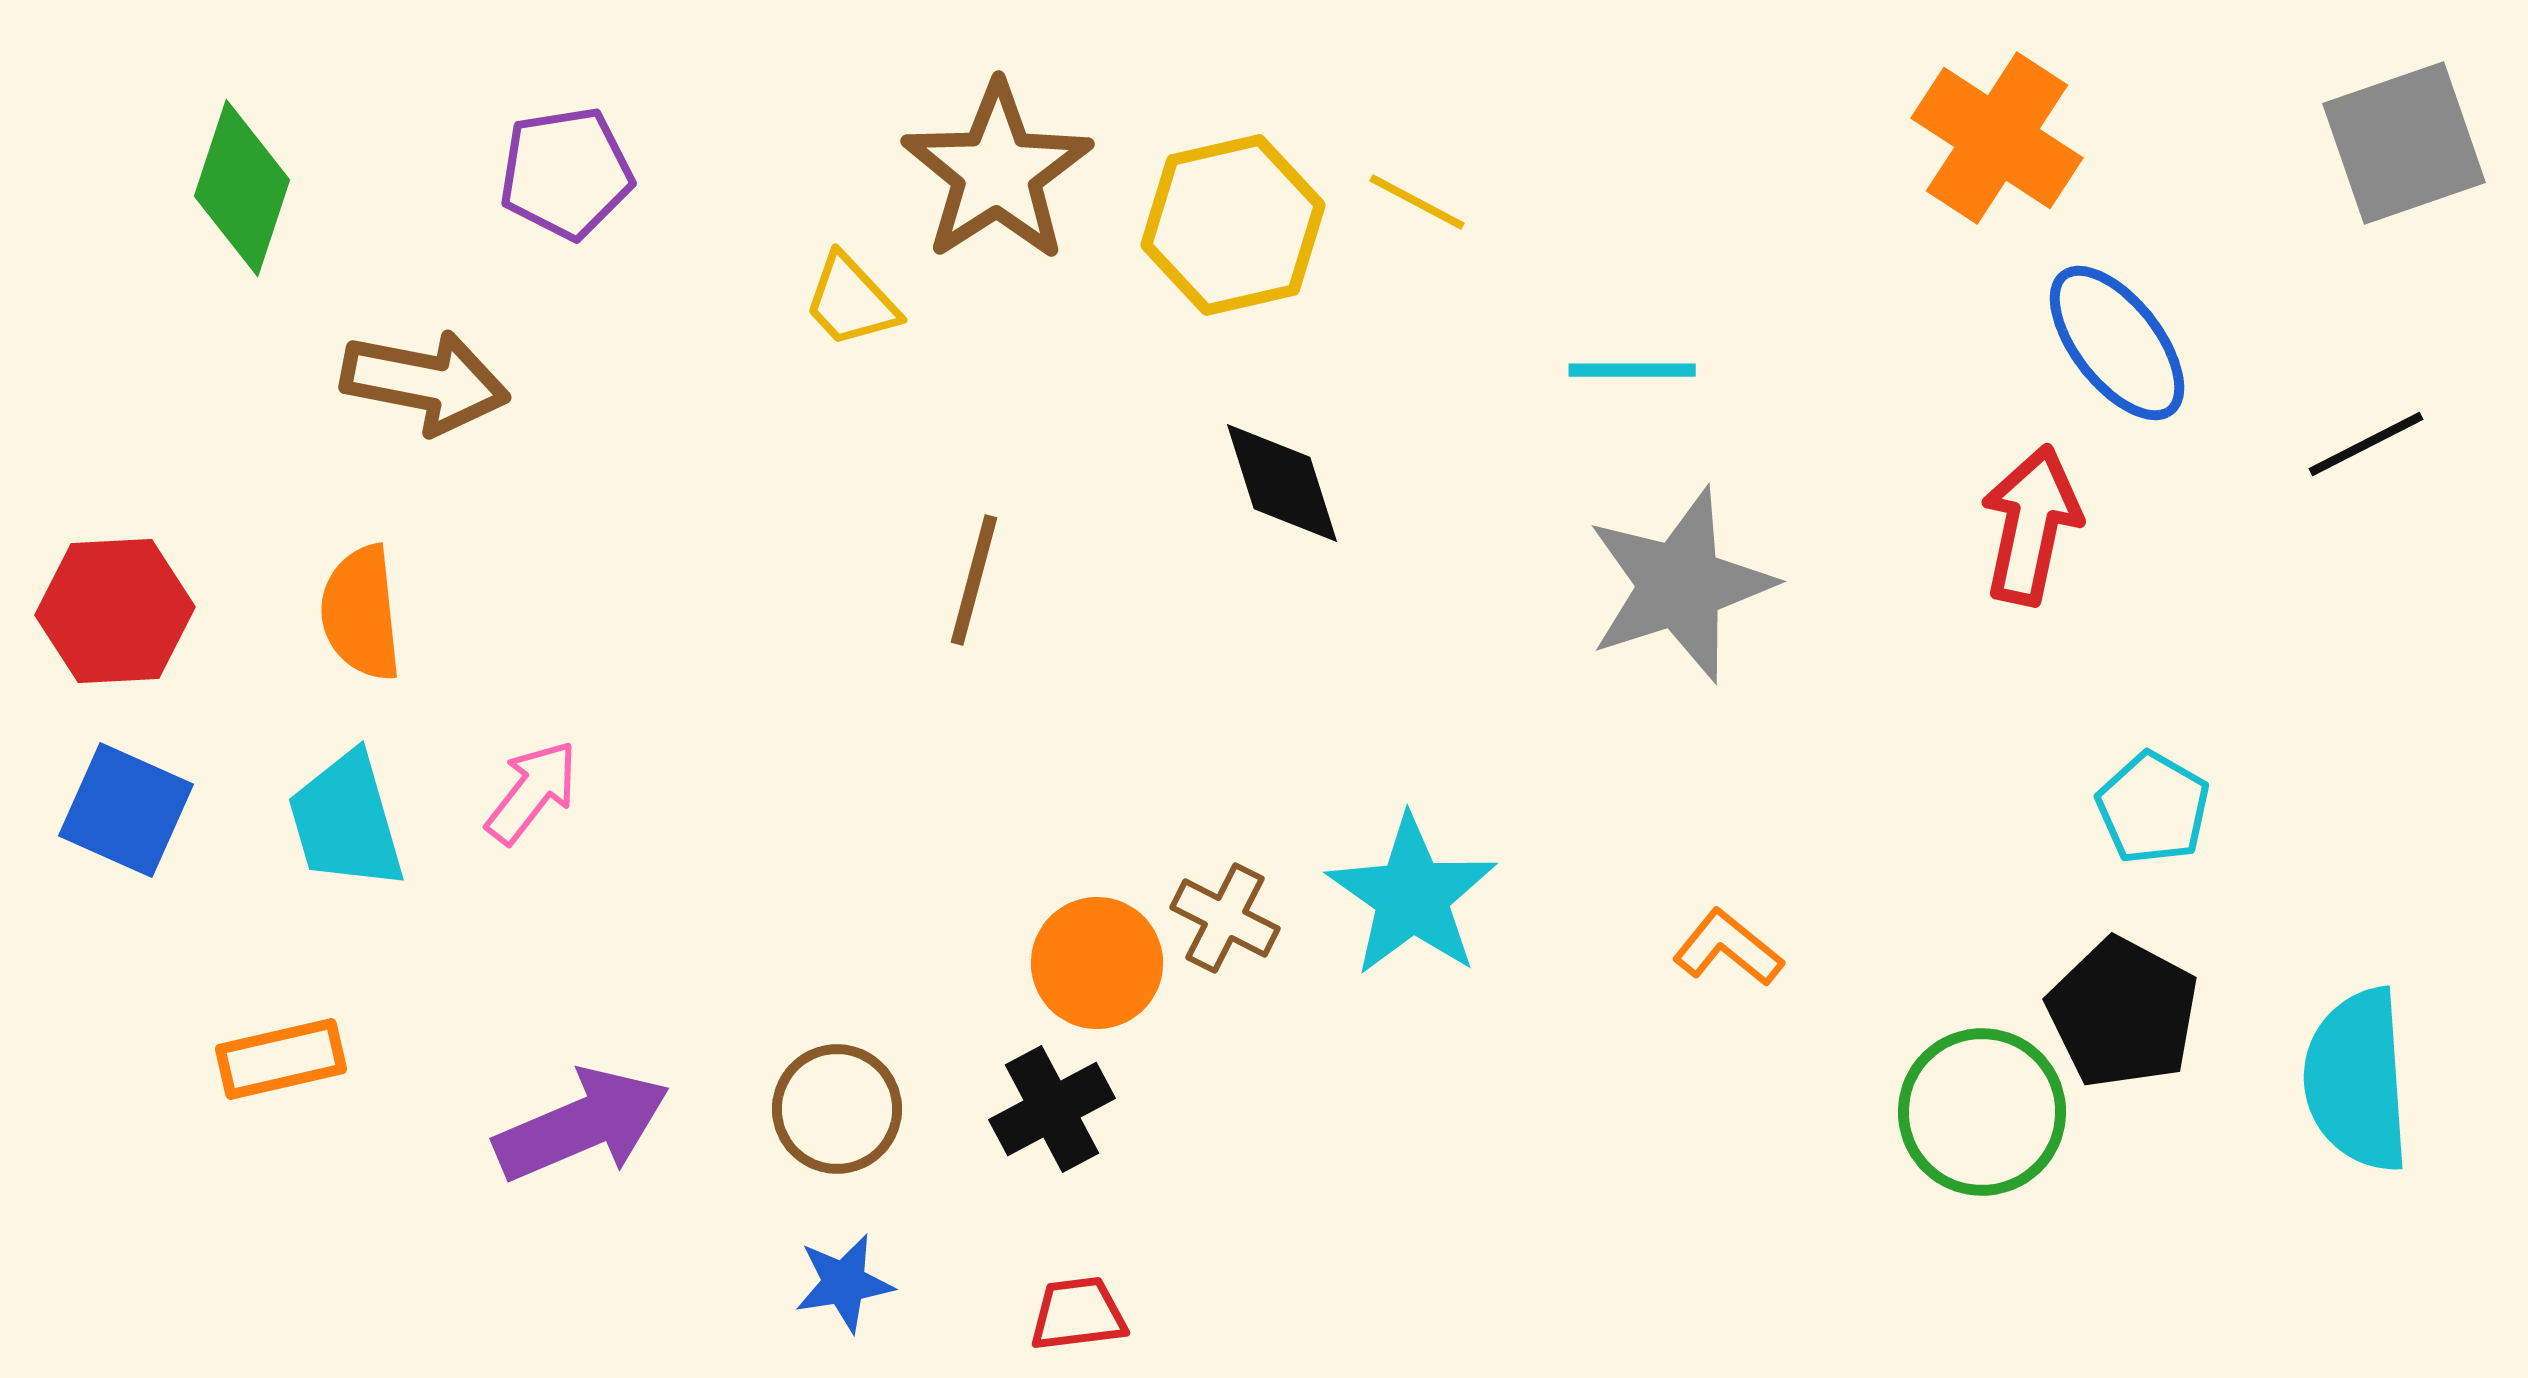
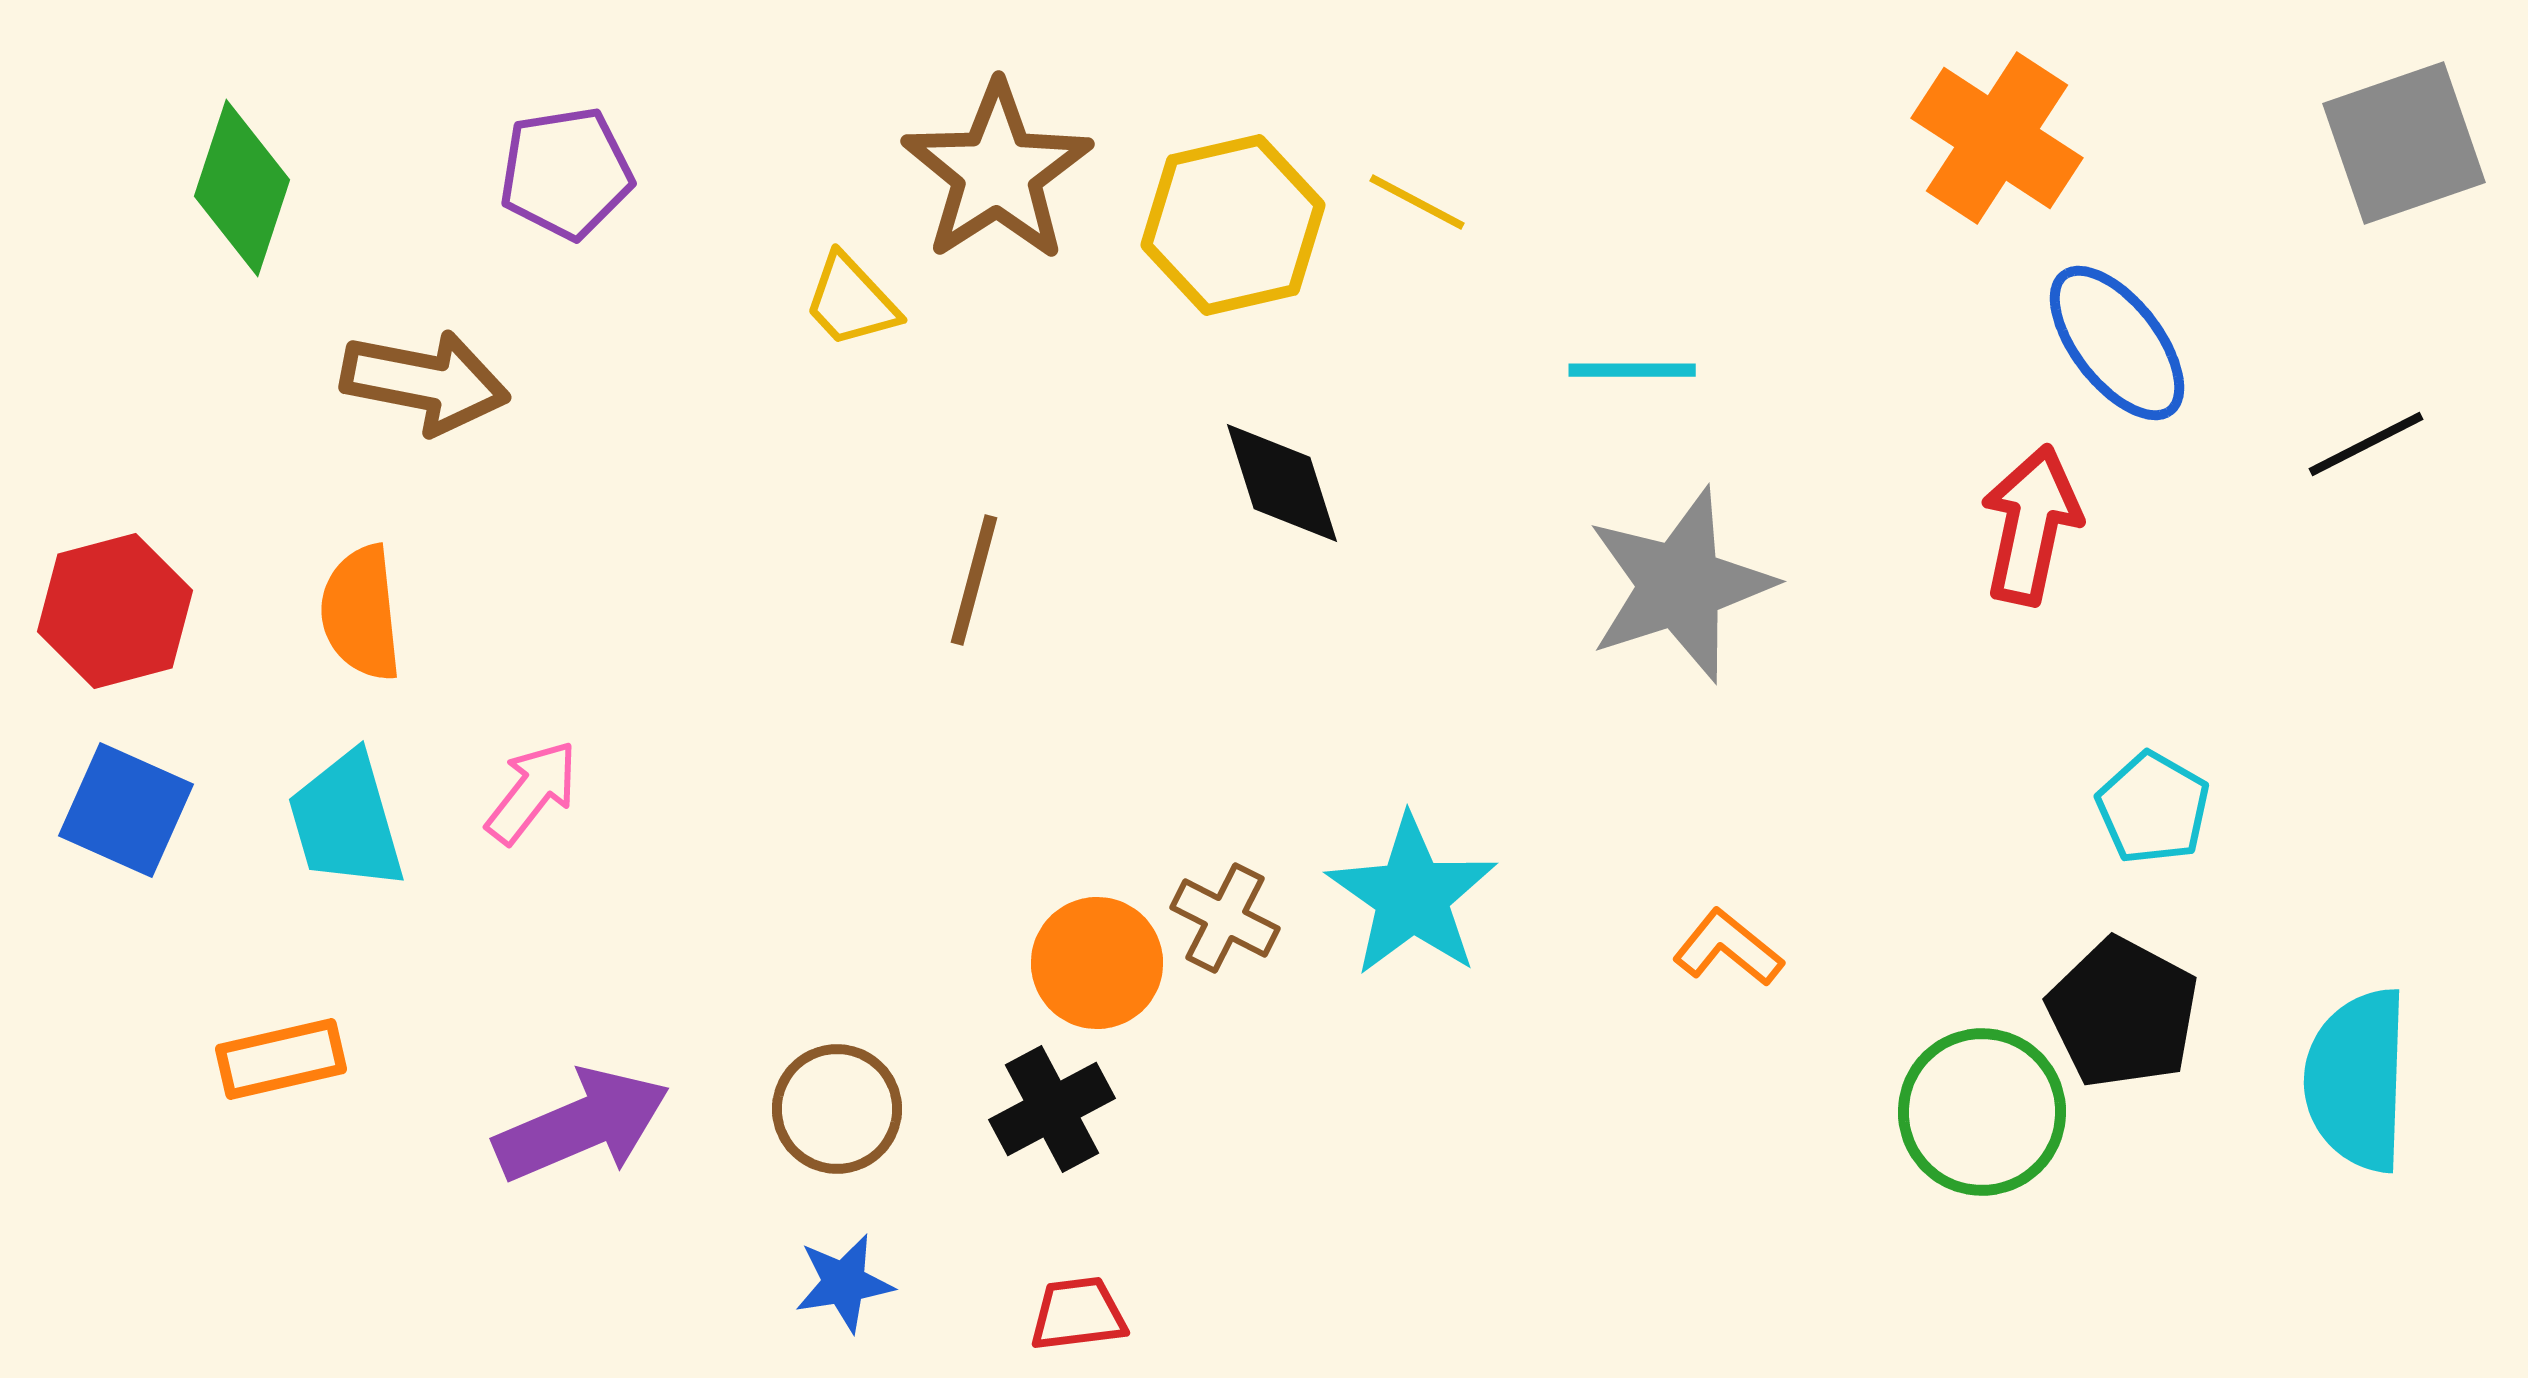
red hexagon: rotated 12 degrees counterclockwise
cyan semicircle: rotated 6 degrees clockwise
